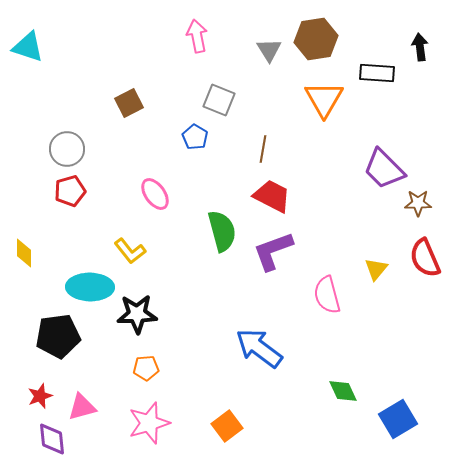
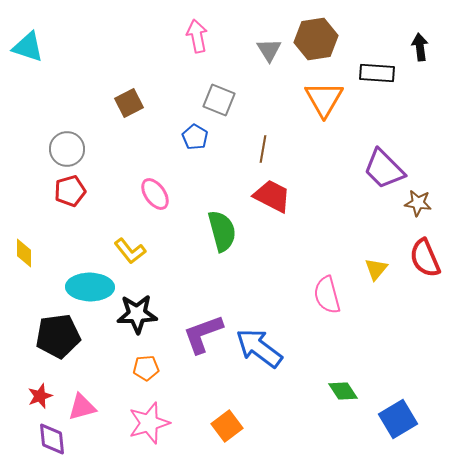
brown star: rotated 8 degrees clockwise
purple L-shape: moved 70 px left, 83 px down
green diamond: rotated 8 degrees counterclockwise
